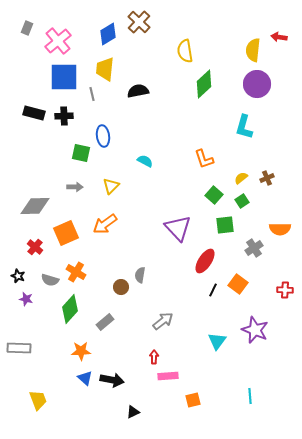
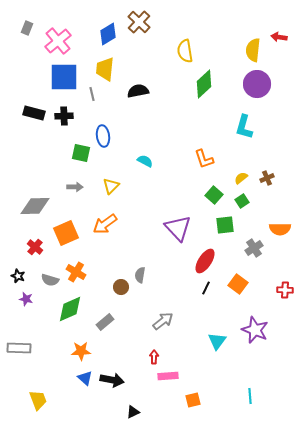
black line at (213, 290): moved 7 px left, 2 px up
green diamond at (70, 309): rotated 24 degrees clockwise
